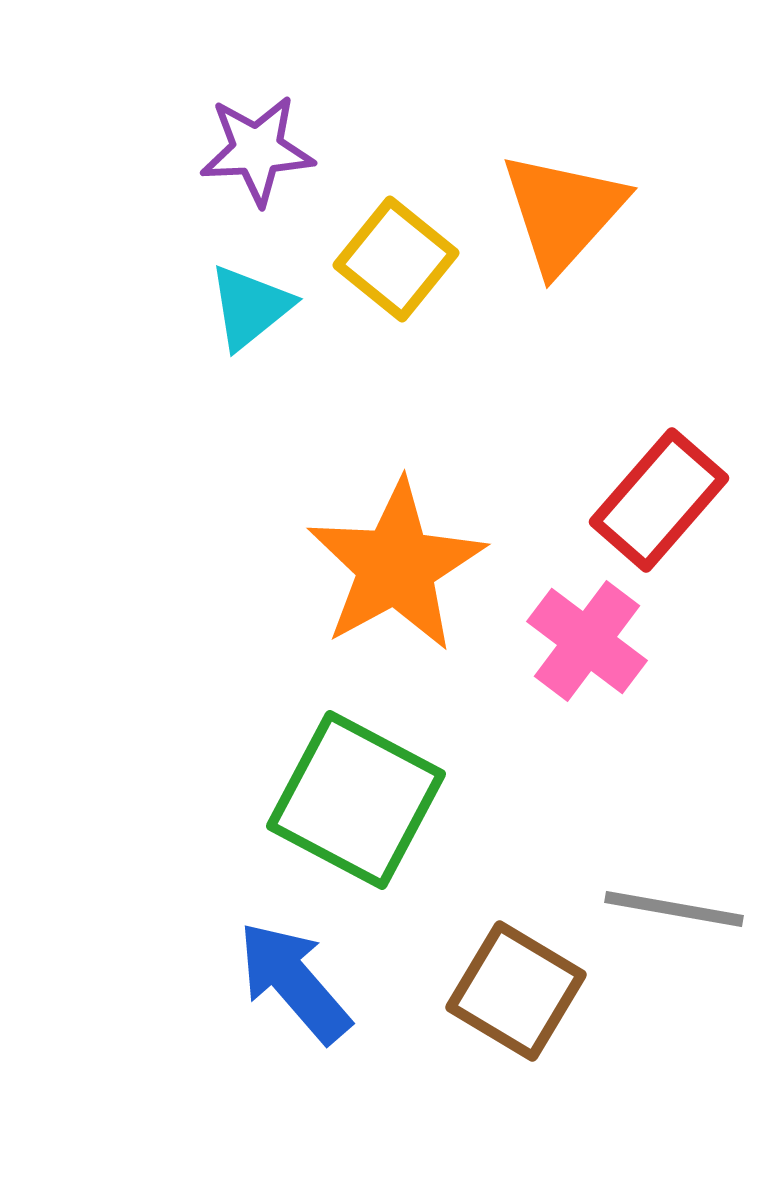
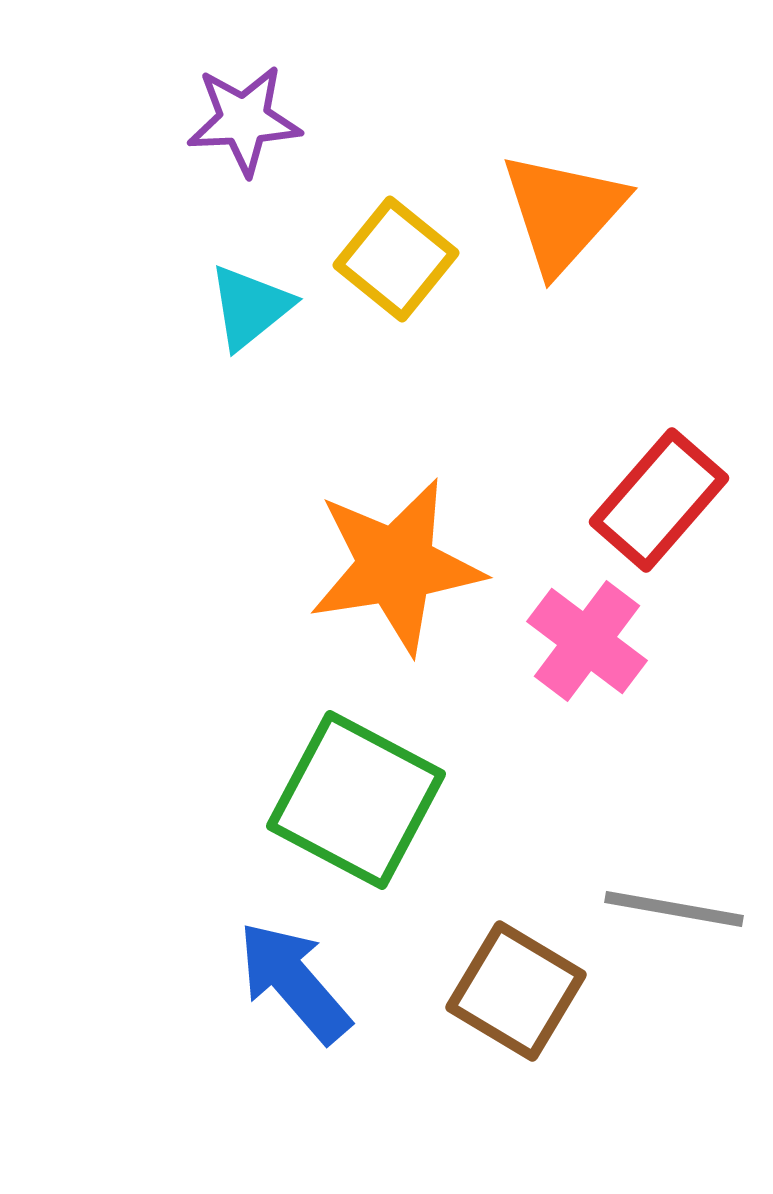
purple star: moved 13 px left, 30 px up
orange star: rotated 20 degrees clockwise
